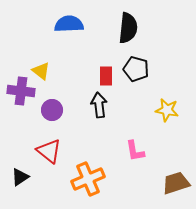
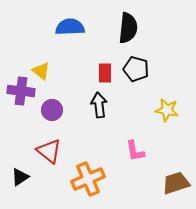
blue semicircle: moved 1 px right, 3 px down
red rectangle: moved 1 px left, 3 px up
